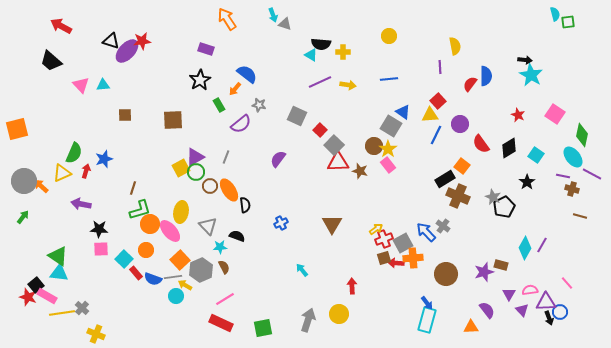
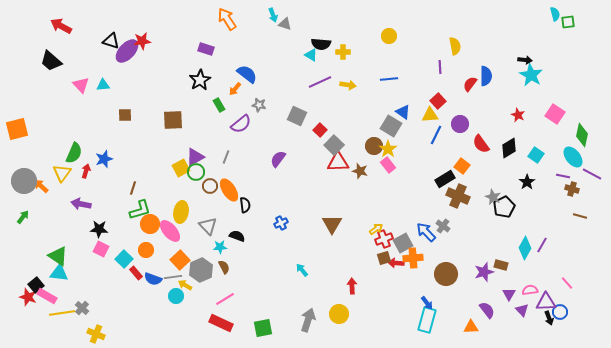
yellow triangle at (62, 173): rotated 30 degrees counterclockwise
pink square at (101, 249): rotated 28 degrees clockwise
